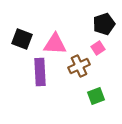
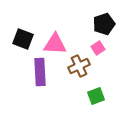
black square: moved 1 px right
